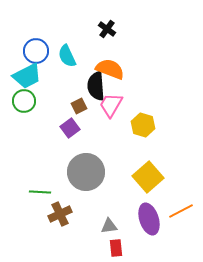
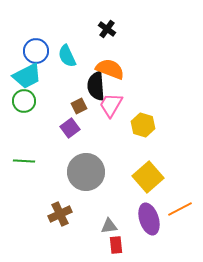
green line: moved 16 px left, 31 px up
orange line: moved 1 px left, 2 px up
red rectangle: moved 3 px up
